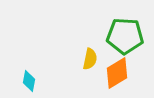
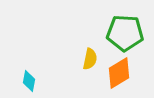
green pentagon: moved 3 px up
orange diamond: moved 2 px right
